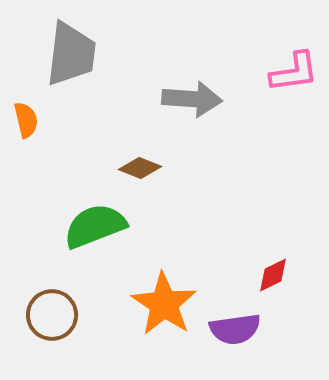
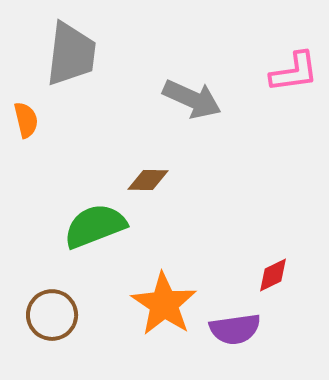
gray arrow: rotated 20 degrees clockwise
brown diamond: moved 8 px right, 12 px down; rotated 21 degrees counterclockwise
